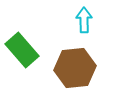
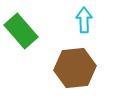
green rectangle: moved 1 px left, 19 px up
